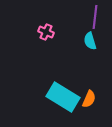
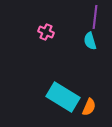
orange semicircle: moved 8 px down
